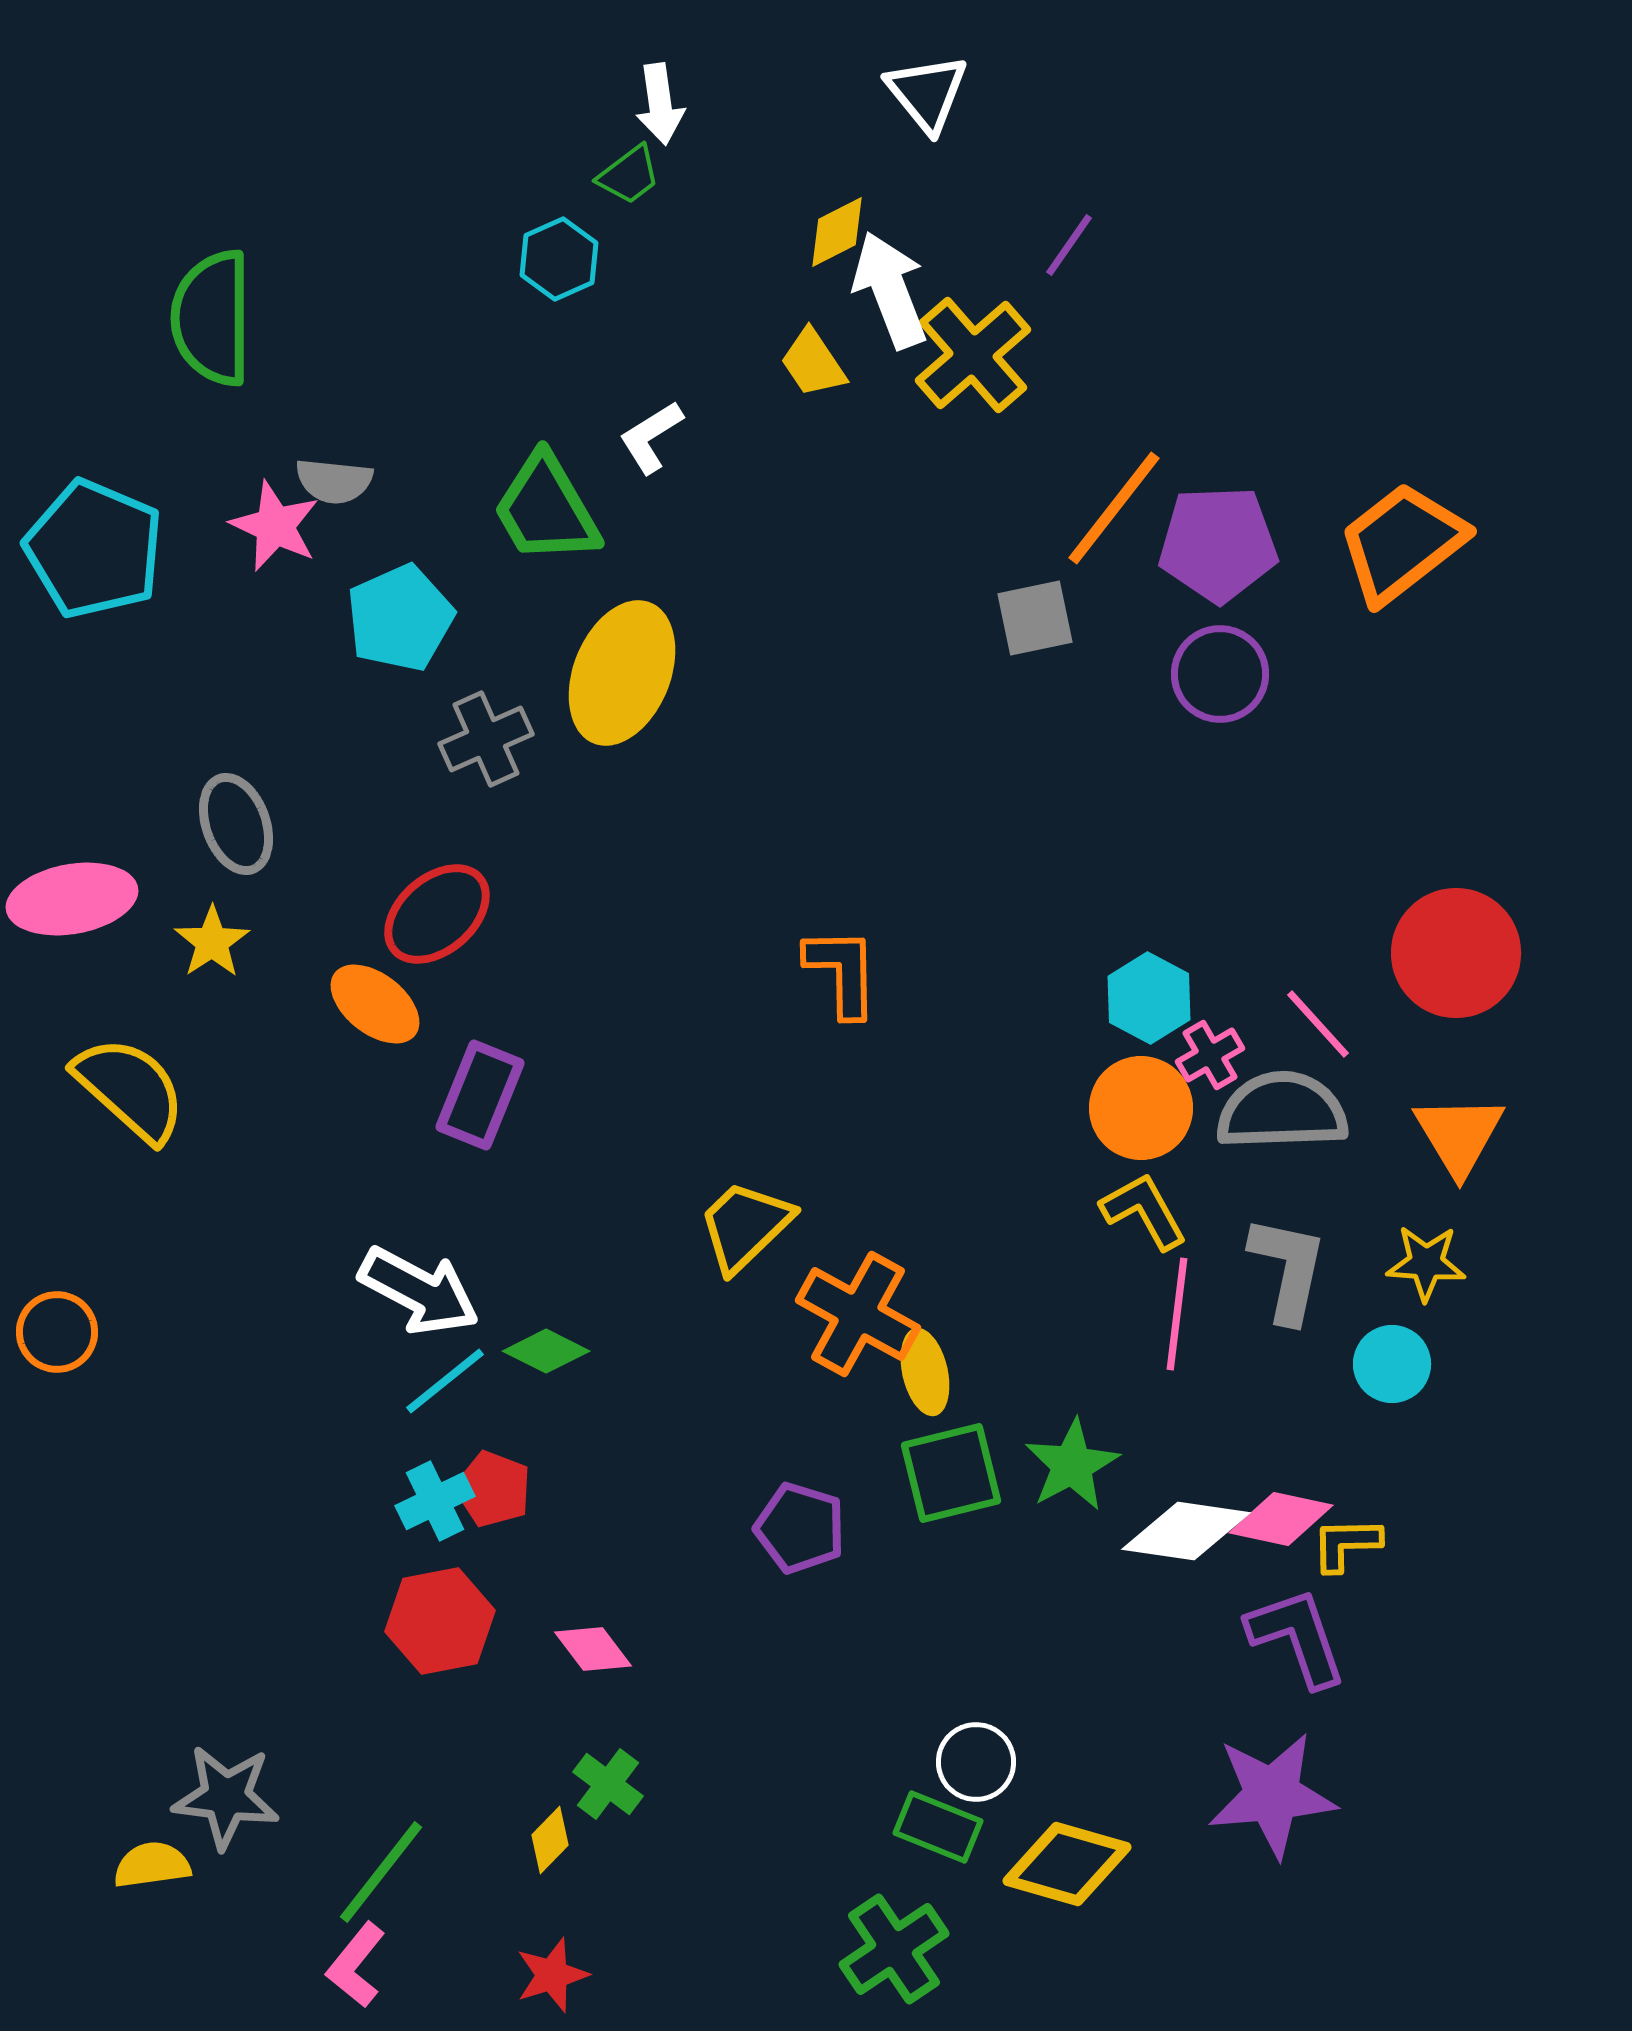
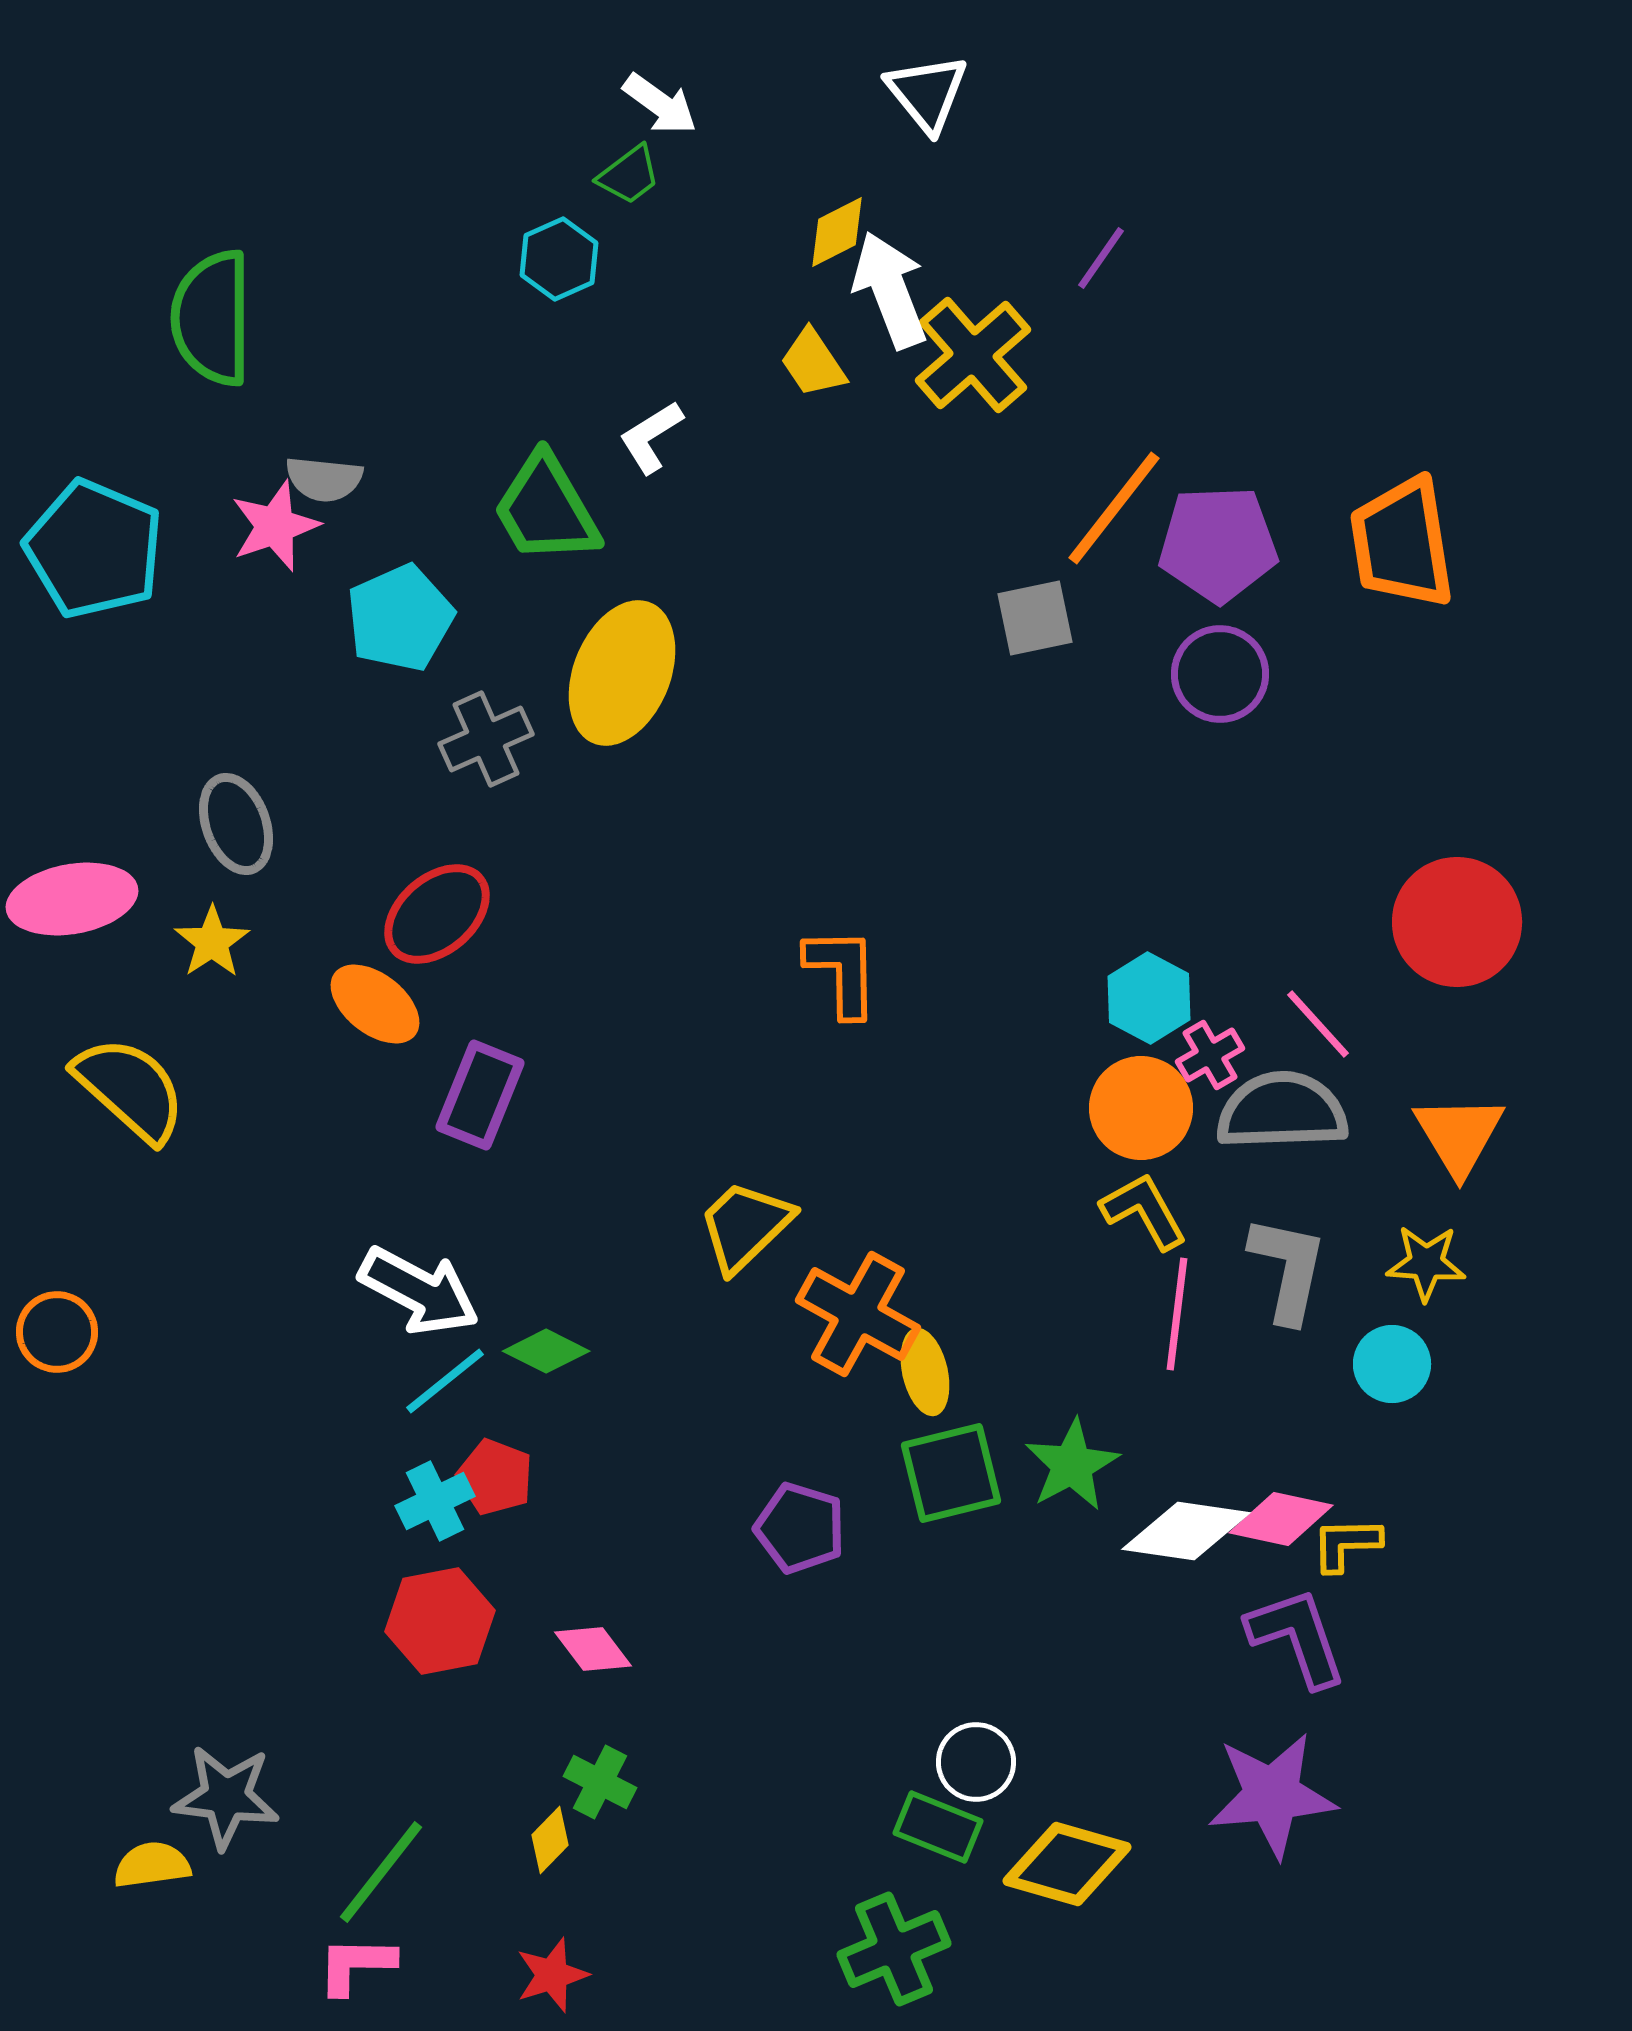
white arrow at (660, 104): rotated 46 degrees counterclockwise
purple line at (1069, 245): moved 32 px right, 13 px down
gray semicircle at (334, 481): moved 10 px left, 2 px up
pink star at (275, 526): rotated 28 degrees clockwise
orange trapezoid at (1402, 543): rotated 61 degrees counterclockwise
red circle at (1456, 953): moved 1 px right, 31 px up
red pentagon at (493, 1489): moved 2 px right, 12 px up
green cross at (608, 1784): moved 8 px left, 2 px up; rotated 10 degrees counterclockwise
green cross at (894, 1949): rotated 11 degrees clockwise
pink L-shape at (356, 1965): rotated 52 degrees clockwise
